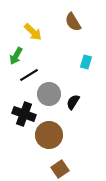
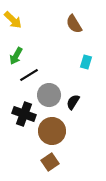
brown semicircle: moved 1 px right, 2 px down
yellow arrow: moved 20 px left, 12 px up
gray circle: moved 1 px down
brown circle: moved 3 px right, 4 px up
brown square: moved 10 px left, 7 px up
